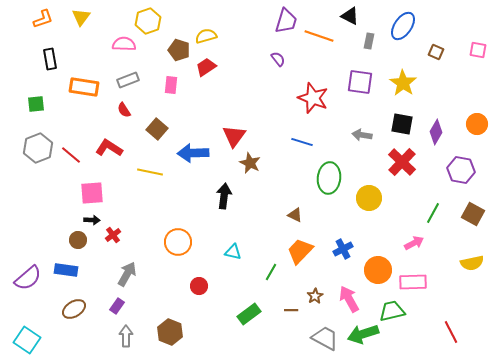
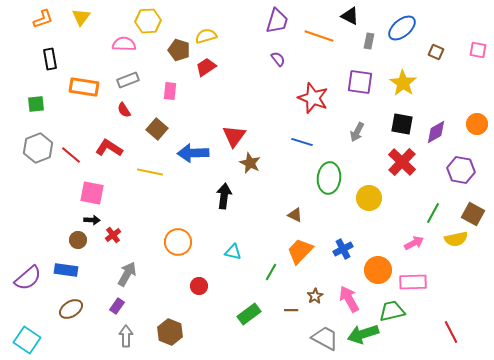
yellow hexagon at (148, 21): rotated 15 degrees clockwise
purple trapezoid at (286, 21): moved 9 px left
blue ellipse at (403, 26): moved 1 px left, 2 px down; rotated 16 degrees clockwise
pink rectangle at (171, 85): moved 1 px left, 6 px down
purple diamond at (436, 132): rotated 30 degrees clockwise
gray arrow at (362, 135): moved 5 px left, 3 px up; rotated 72 degrees counterclockwise
pink square at (92, 193): rotated 15 degrees clockwise
yellow semicircle at (472, 263): moved 16 px left, 24 px up
brown ellipse at (74, 309): moved 3 px left
